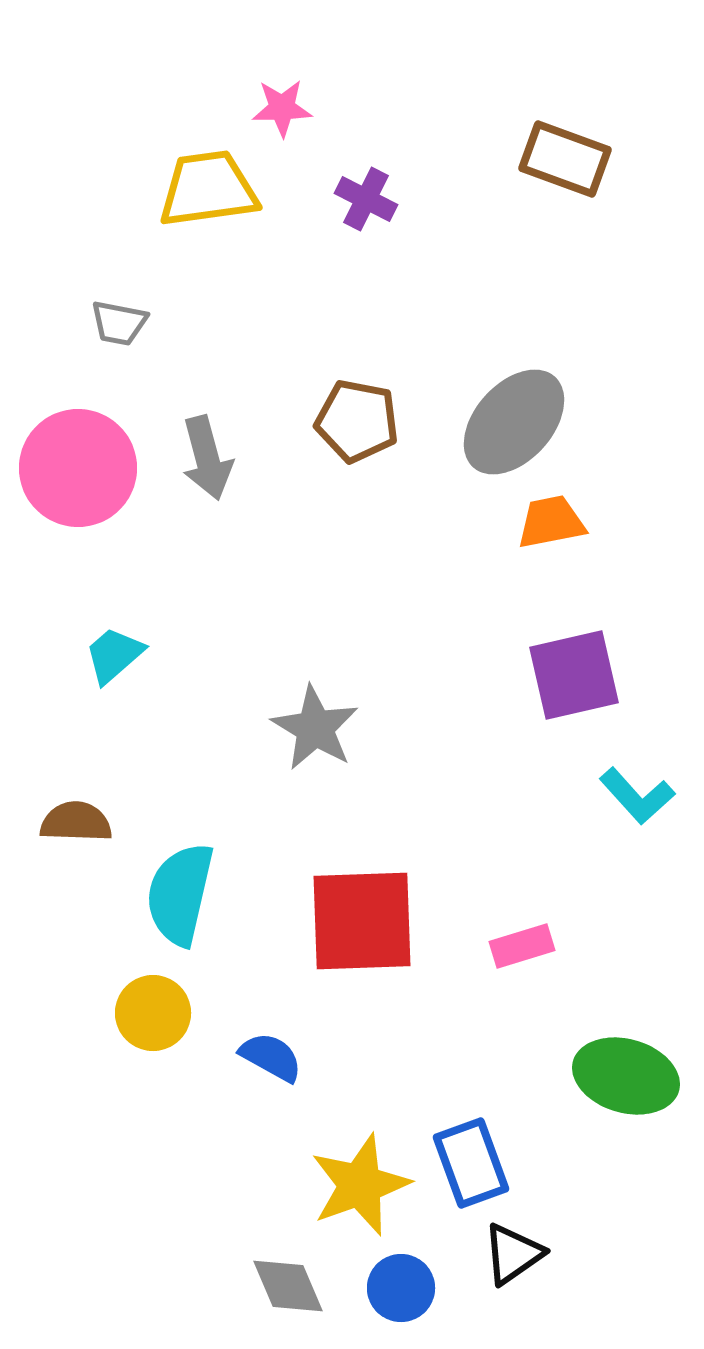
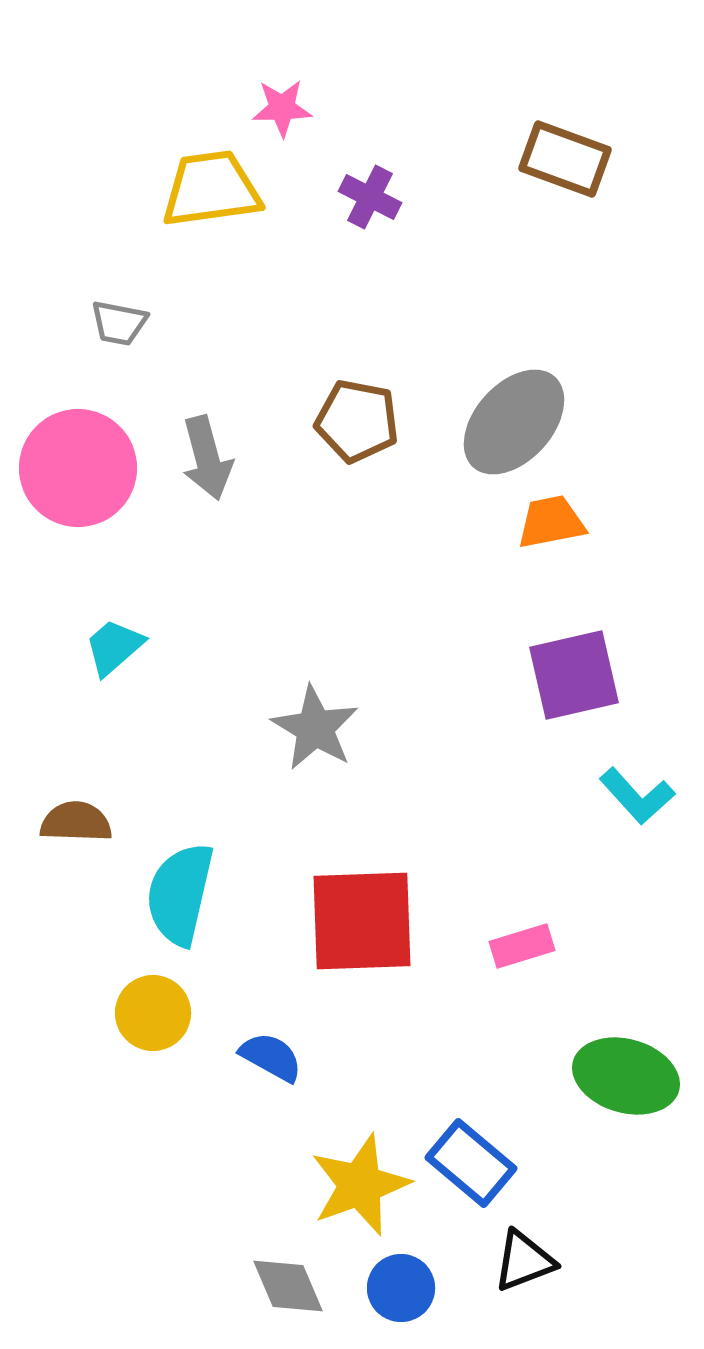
yellow trapezoid: moved 3 px right
purple cross: moved 4 px right, 2 px up
cyan trapezoid: moved 8 px up
blue rectangle: rotated 30 degrees counterclockwise
black triangle: moved 11 px right, 7 px down; rotated 14 degrees clockwise
